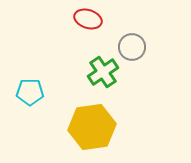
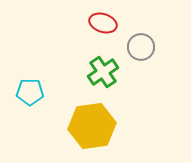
red ellipse: moved 15 px right, 4 px down
gray circle: moved 9 px right
yellow hexagon: moved 1 px up
